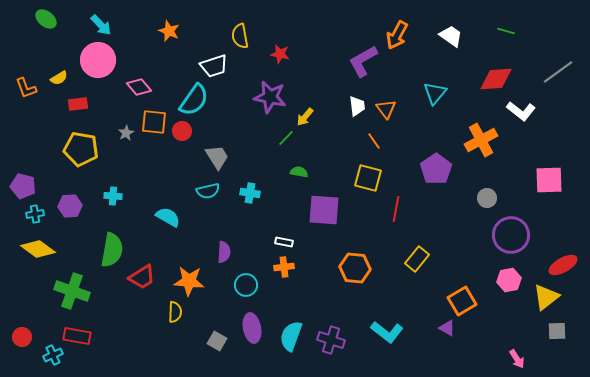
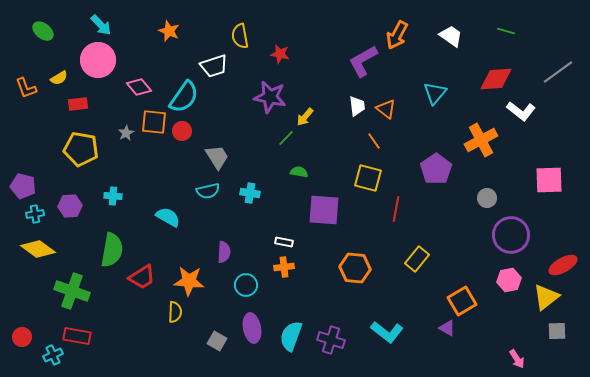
green ellipse at (46, 19): moved 3 px left, 12 px down
cyan semicircle at (194, 100): moved 10 px left, 3 px up
orange triangle at (386, 109): rotated 15 degrees counterclockwise
